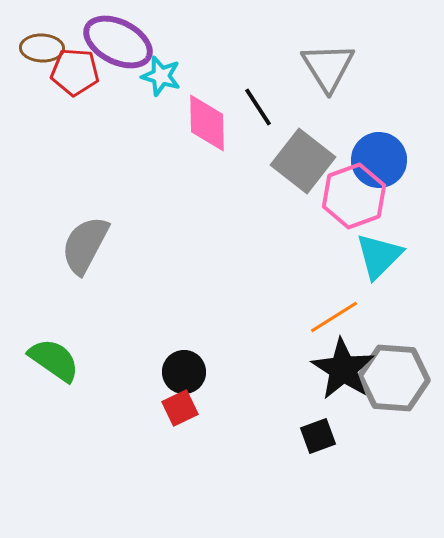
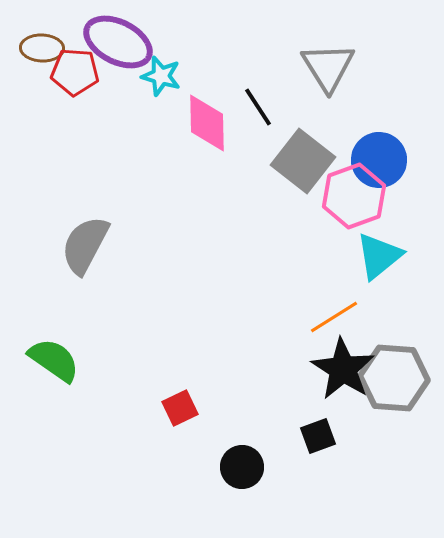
cyan triangle: rotated 6 degrees clockwise
black circle: moved 58 px right, 95 px down
